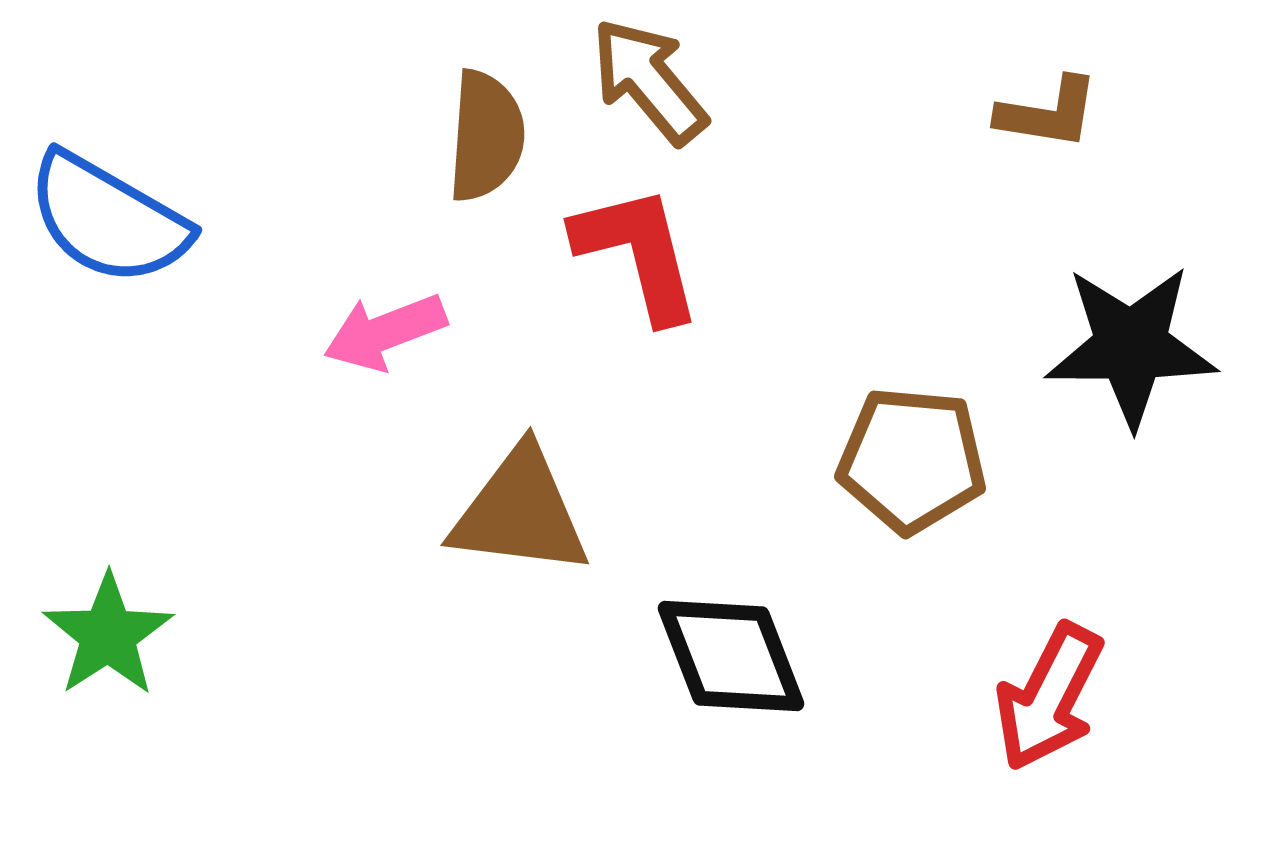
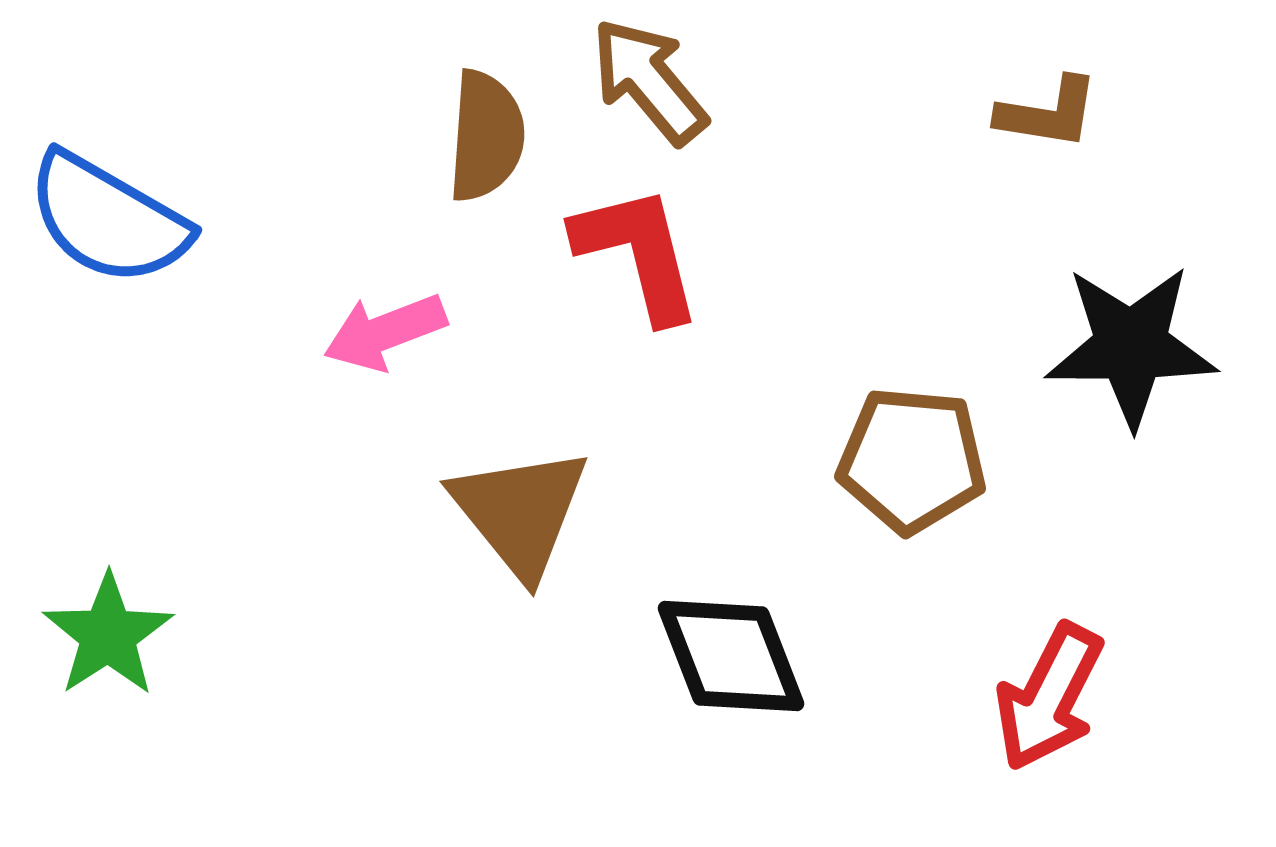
brown triangle: rotated 44 degrees clockwise
